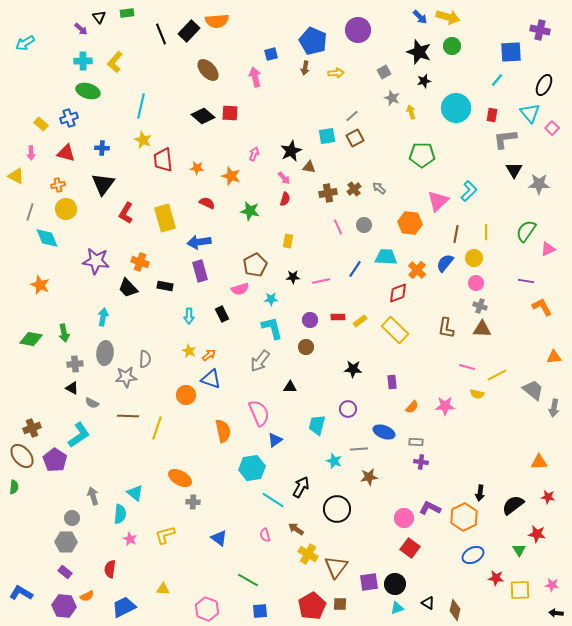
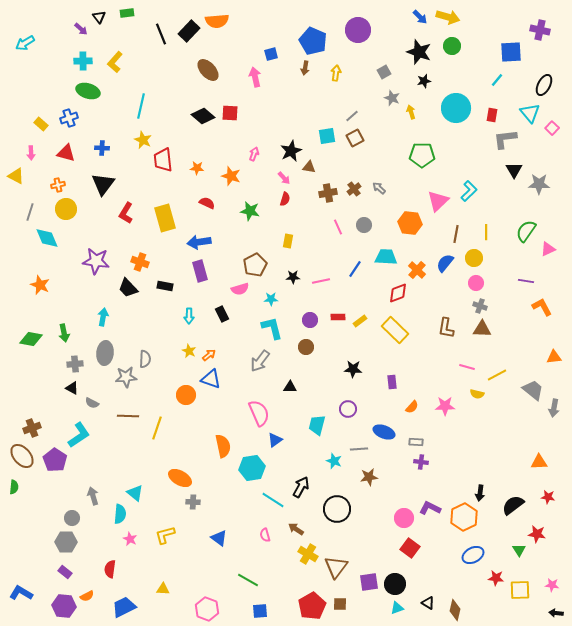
yellow arrow at (336, 73): rotated 77 degrees counterclockwise
orange semicircle at (223, 431): moved 15 px down
